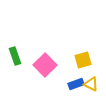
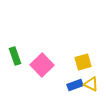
yellow square: moved 2 px down
pink square: moved 3 px left
blue rectangle: moved 1 px left, 1 px down
